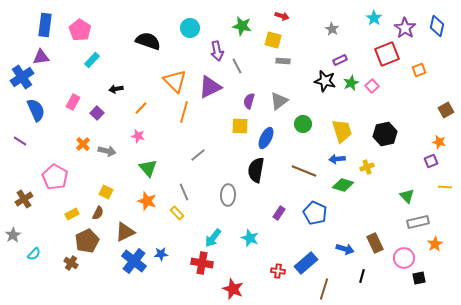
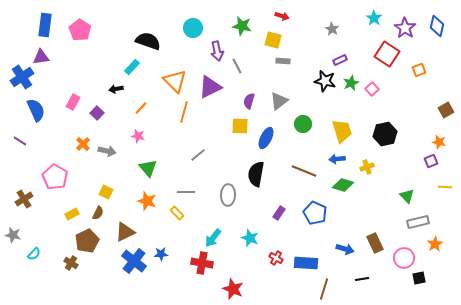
cyan circle at (190, 28): moved 3 px right
red square at (387, 54): rotated 35 degrees counterclockwise
cyan rectangle at (92, 60): moved 40 px right, 7 px down
pink square at (372, 86): moved 3 px down
black semicircle at (256, 170): moved 4 px down
gray line at (184, 192): moved 2 px right; rotated 66 degrees counterclockwise
gray star at (13, 235): rotated 28 degrees counterclockwise
blue rectangle at (306, 263): rotated 45 degrees clockwise
red cross at (278, 271): moved 2 px left, 13 px up; rotated 24 degrees clockwise
black line at (362, 276): moved 3 px down; rotated 64 degrees clockwise
